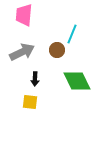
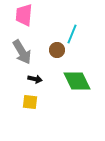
gray arrow: rotated 85 degrees clockwise
black arrow: rotated 80 degrees counterclockwise
